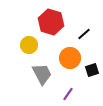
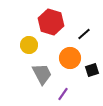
purple line: moved 5 px left
